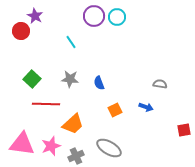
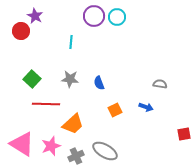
cyan line: rotated 40 degrees clockwise
red square: moved 4 px down
pink triangle: rotated 24 degrees clockwise
gray ellipse: moved 4 px left, 3 px down
